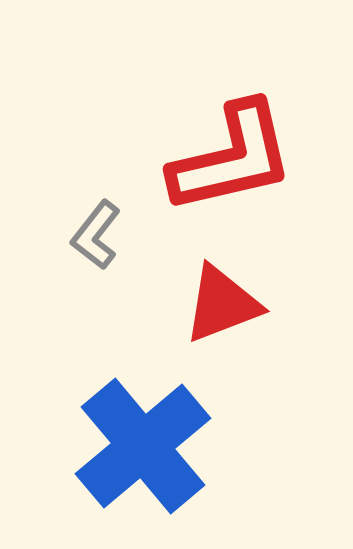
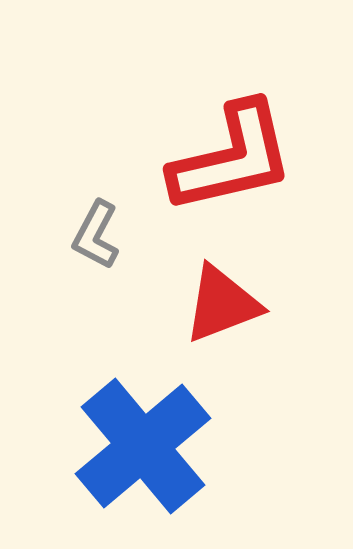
gray L-shape: rotated 10 degrees counterclockwise
